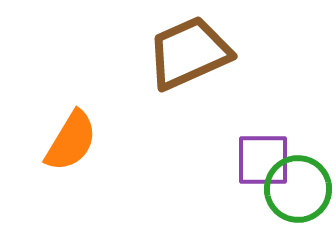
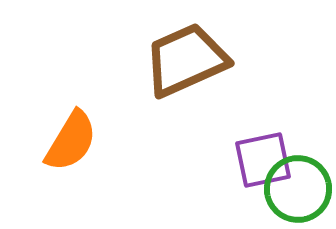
brown trapezoid: moved 3 px left, 7 px down
purple square: rotated 12 degrees counterclockwise
